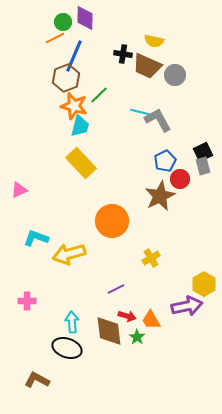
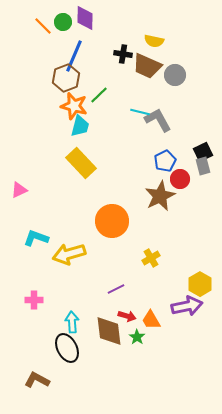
orange line: moved 12 px left, 12 px up; rotated 72 degrees clockwise
yellow hexagon: moved 4 px left
pink cross: moved 7 px right, 1 px up
black ellipse: rotated 44 degrees clockwise
